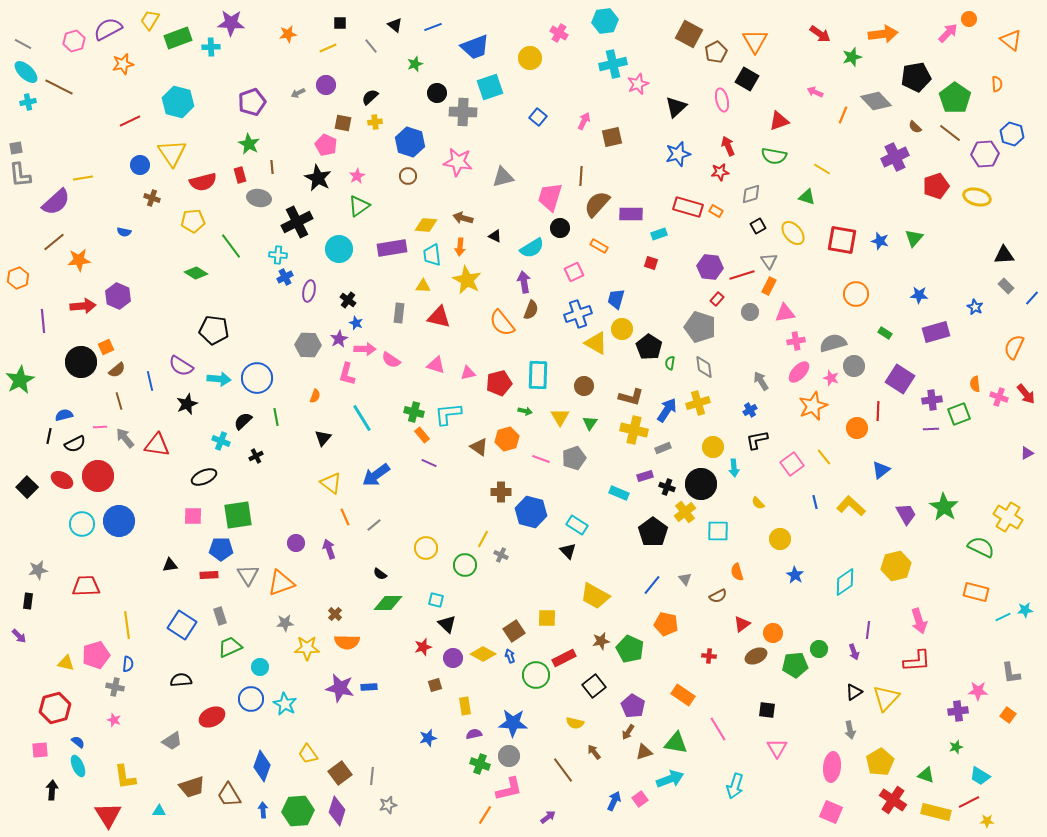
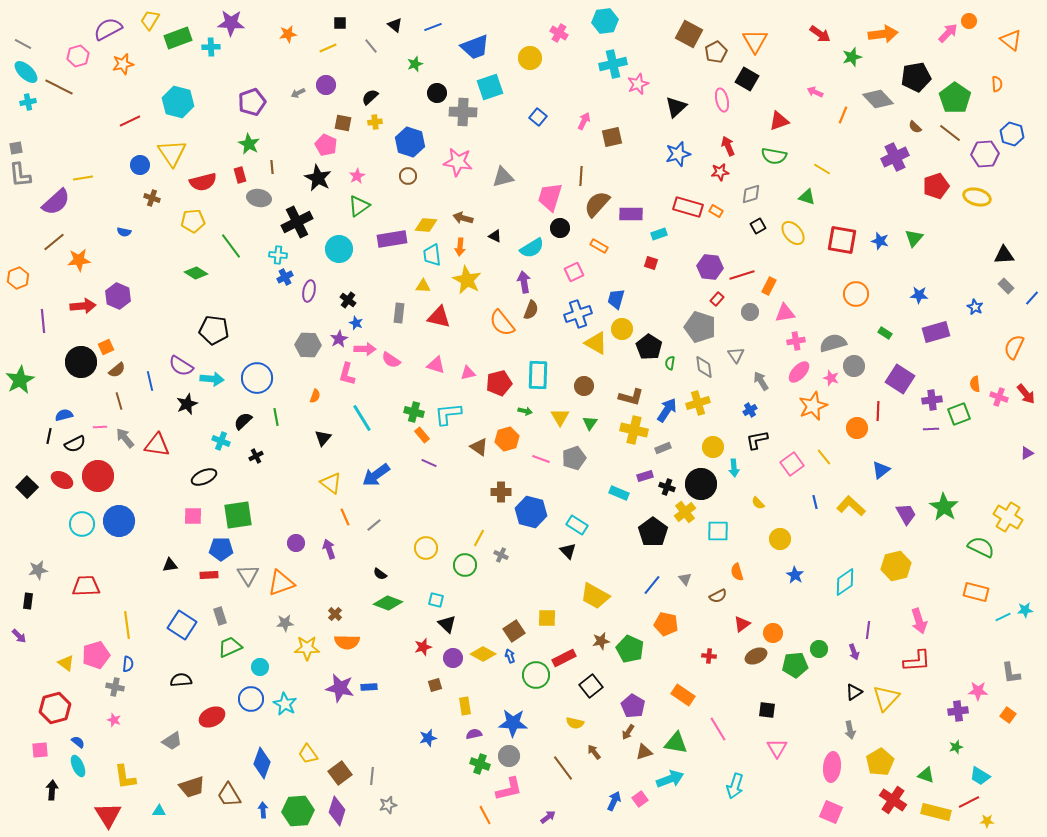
orange circle at (969, 19): moved 2 px down
pink hexagon at (74, 41): moved 4 px right, 15 px down
gray diamond at (876, 101): moved 2 px right, 2 px up
purple rectangle at (392, 248): moved 9 px up
gray triangle at (769, 261): moved 33 px left, 94 px down
cyan arrow at (219, 379): moved 7 px left
yellow line at (483, 539): moved 4 px left, 1 px up
green diamond at (388, 603): rotated 20 degrees clockwise
yellow triangle at (66, 663): rotated 24 degrees clockwise
black square at (594, 686): moved 3 px left
blue diamond at (262, 766): moved 3 px up
brown line at (563, 770): moved 2 px up
orange line at (485, 815): rotated 60 degrees counterclockwise
